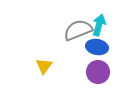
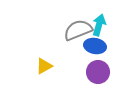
blue ellipse: moved 2 px left, 1 px up
yellow triangle: rotated 24 degrees clockwise
